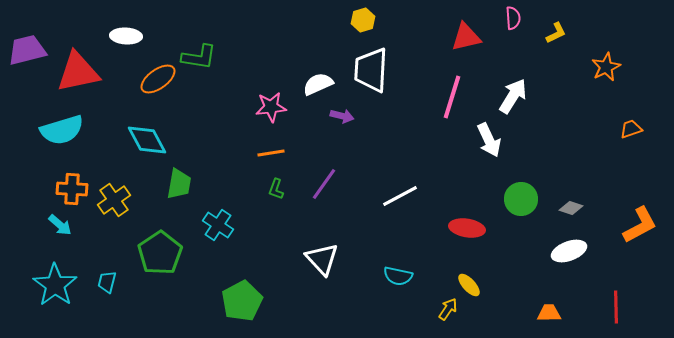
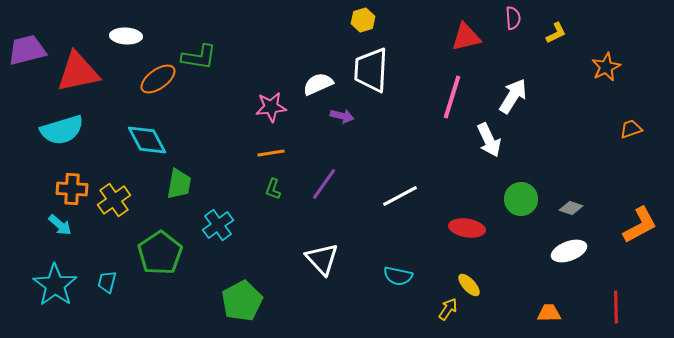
green L-shape at (276, 189): moved 3 px left
cyan cross at (218, 225): rotated 20 degrees clockwise
